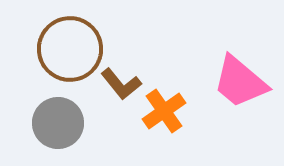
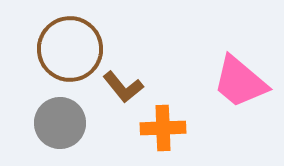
brown L-shape: moved 2 px right, 3 px down
orange cross: moved 1 px left, 17 px down; rotated 33 degrees clockwise
gray circle: moved 2 px right
